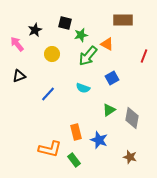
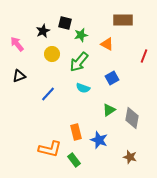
black star: moved 8 px right, 1 px down
green arrow: moved 9 px left, 6 px down
